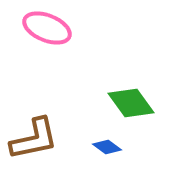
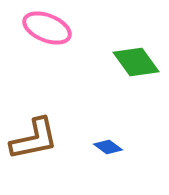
green diamond: moved 5 px right, 41 px up
blue diamond: moved 1 px right
